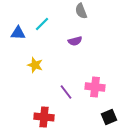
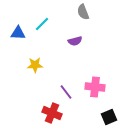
gray semicircle: moved 2 px right, 1 px down
yellow star: rotated 21 degrees counterclockwise
red cross: moved 8 px right, 4 px up; rotated 18 degrees clockwise
